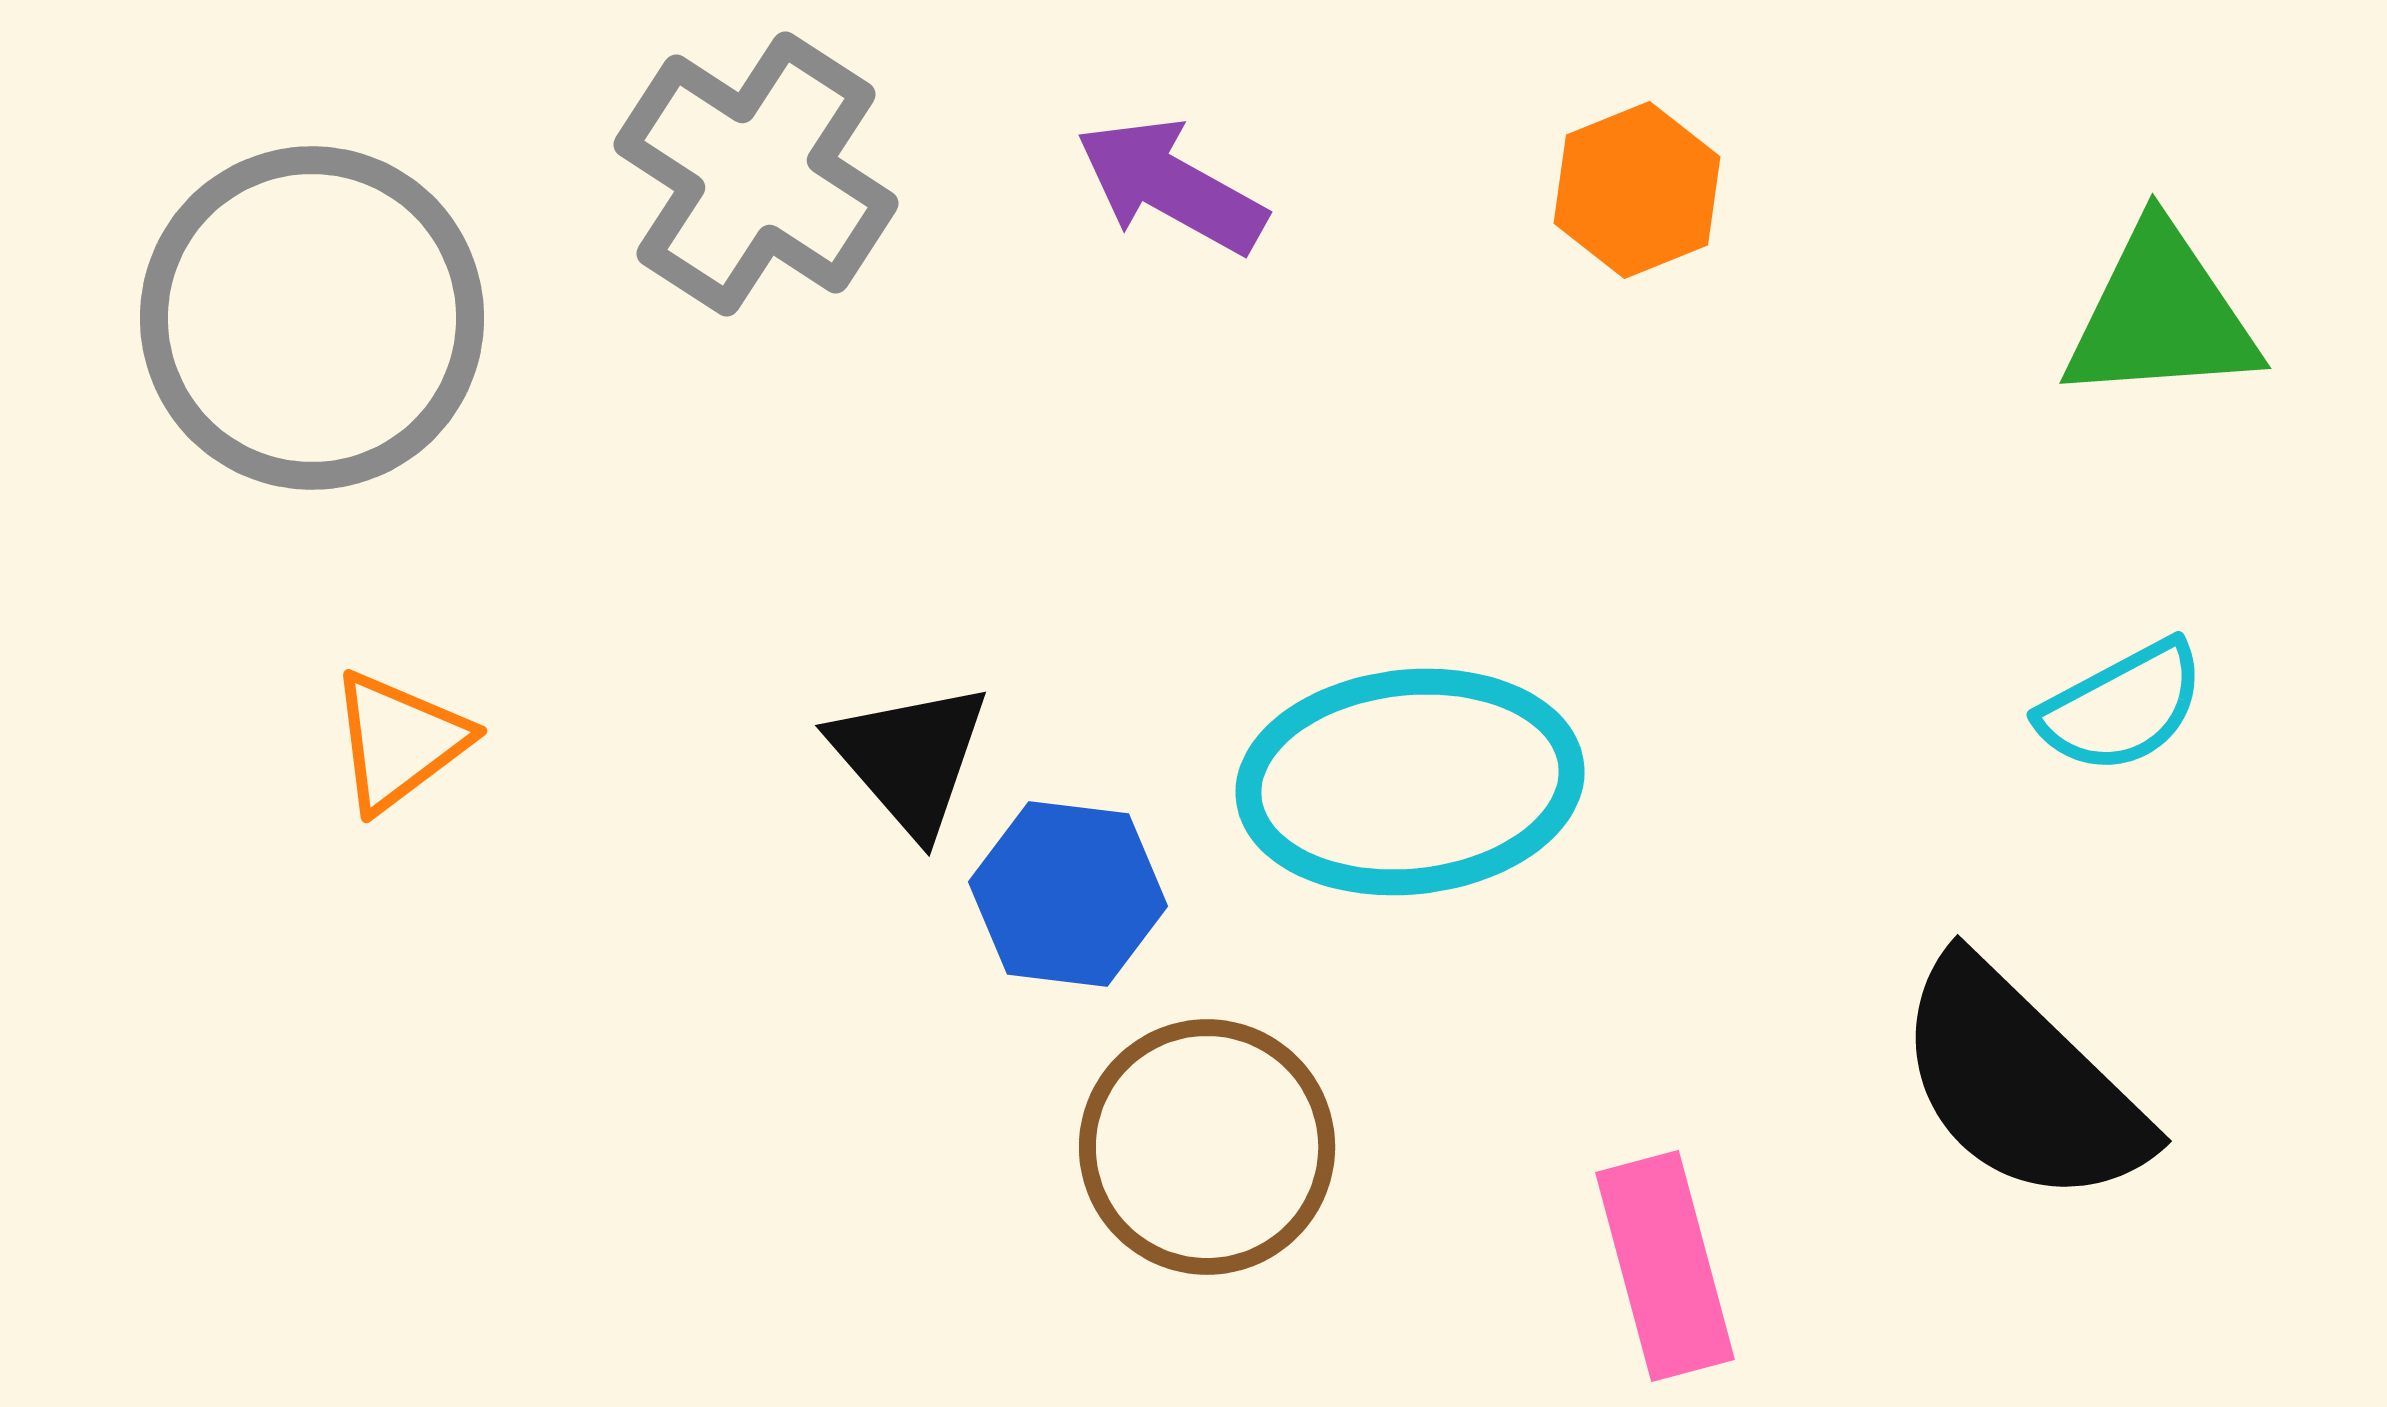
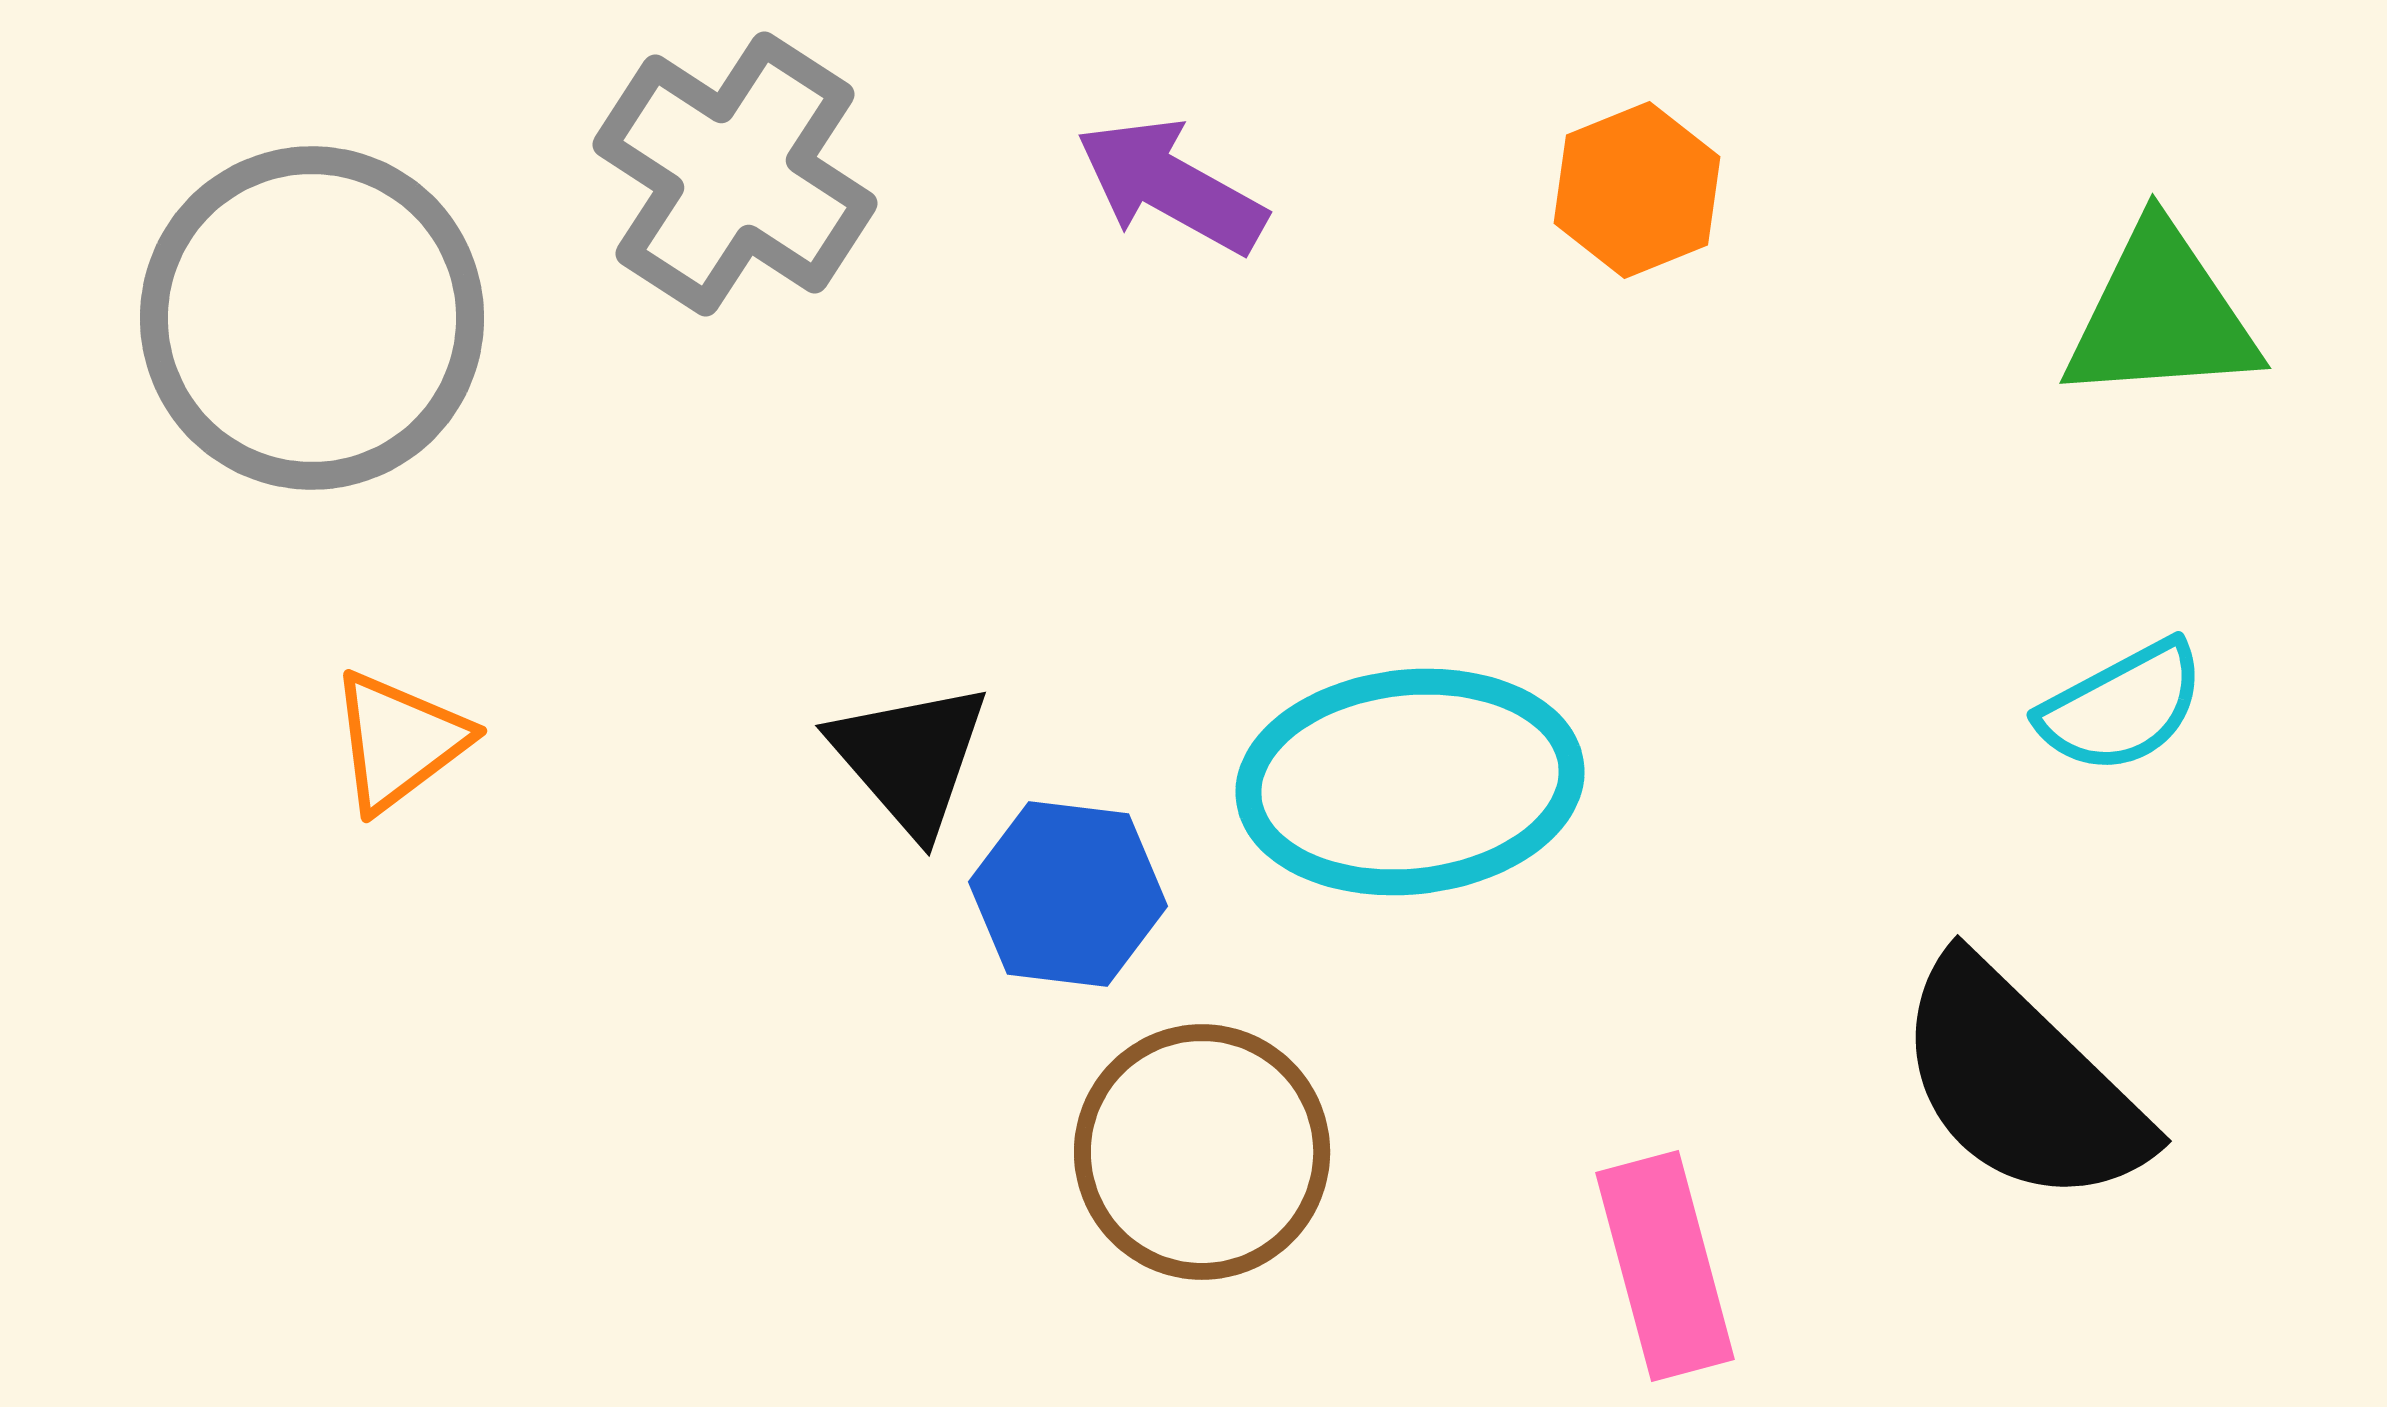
gray cross: moved 21 px left
brown circle: moved 5 px left, 5 px down
